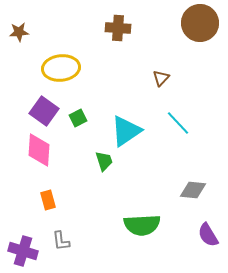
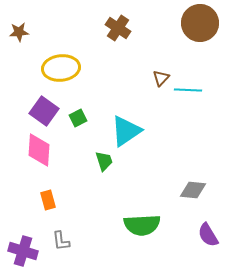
brown cross: rotated 30 degrees clockwise
cyan line: moved 10 px right, 33 px up; rotated 44 degrees counterclockwise
